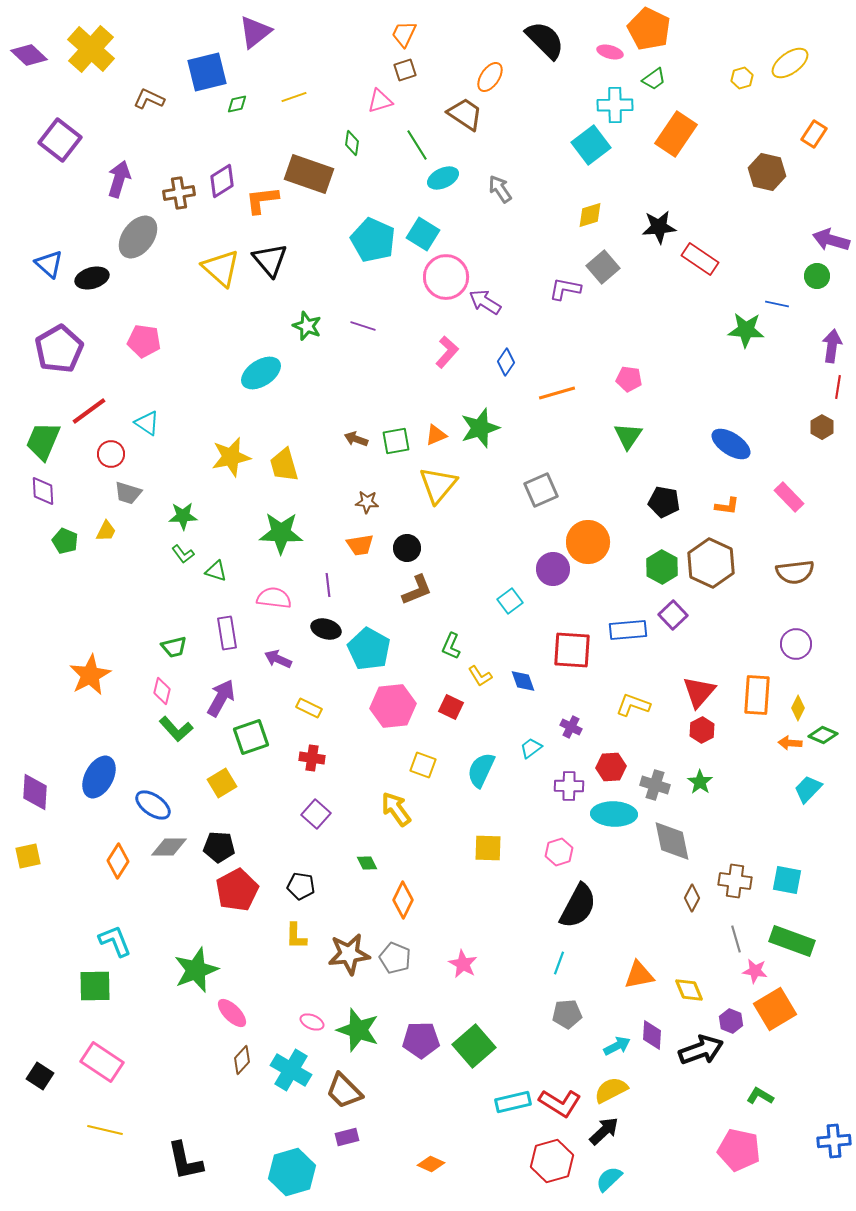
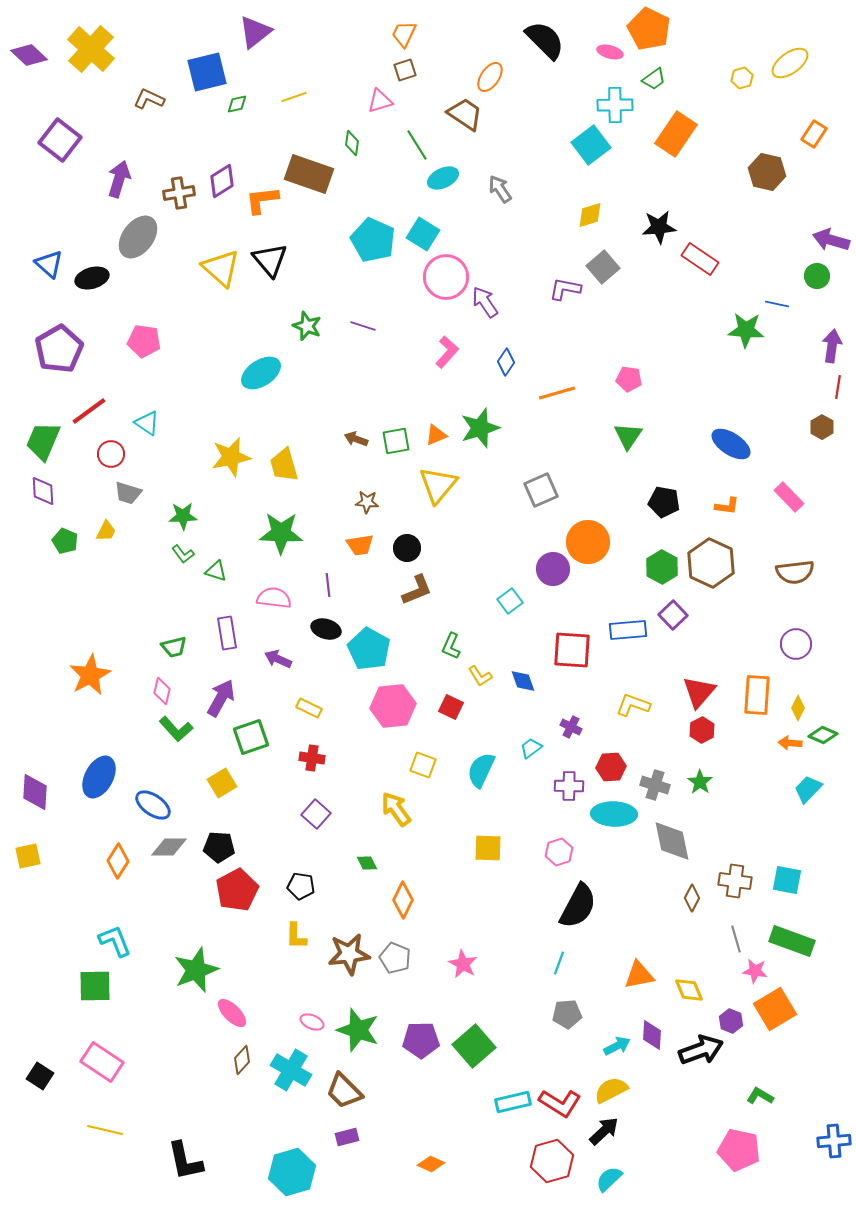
purple arrow at (485, 302): rotated 24 degrees clockwise
